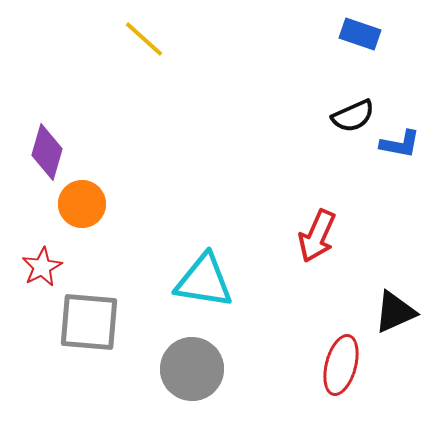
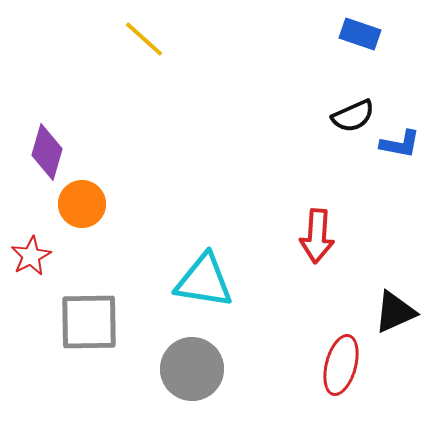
red arrow: rotated 20 degrees counterclockwise
red star: moved 11 px left, 11 px up
gray square: rotated 6 degrees counterclockwise
